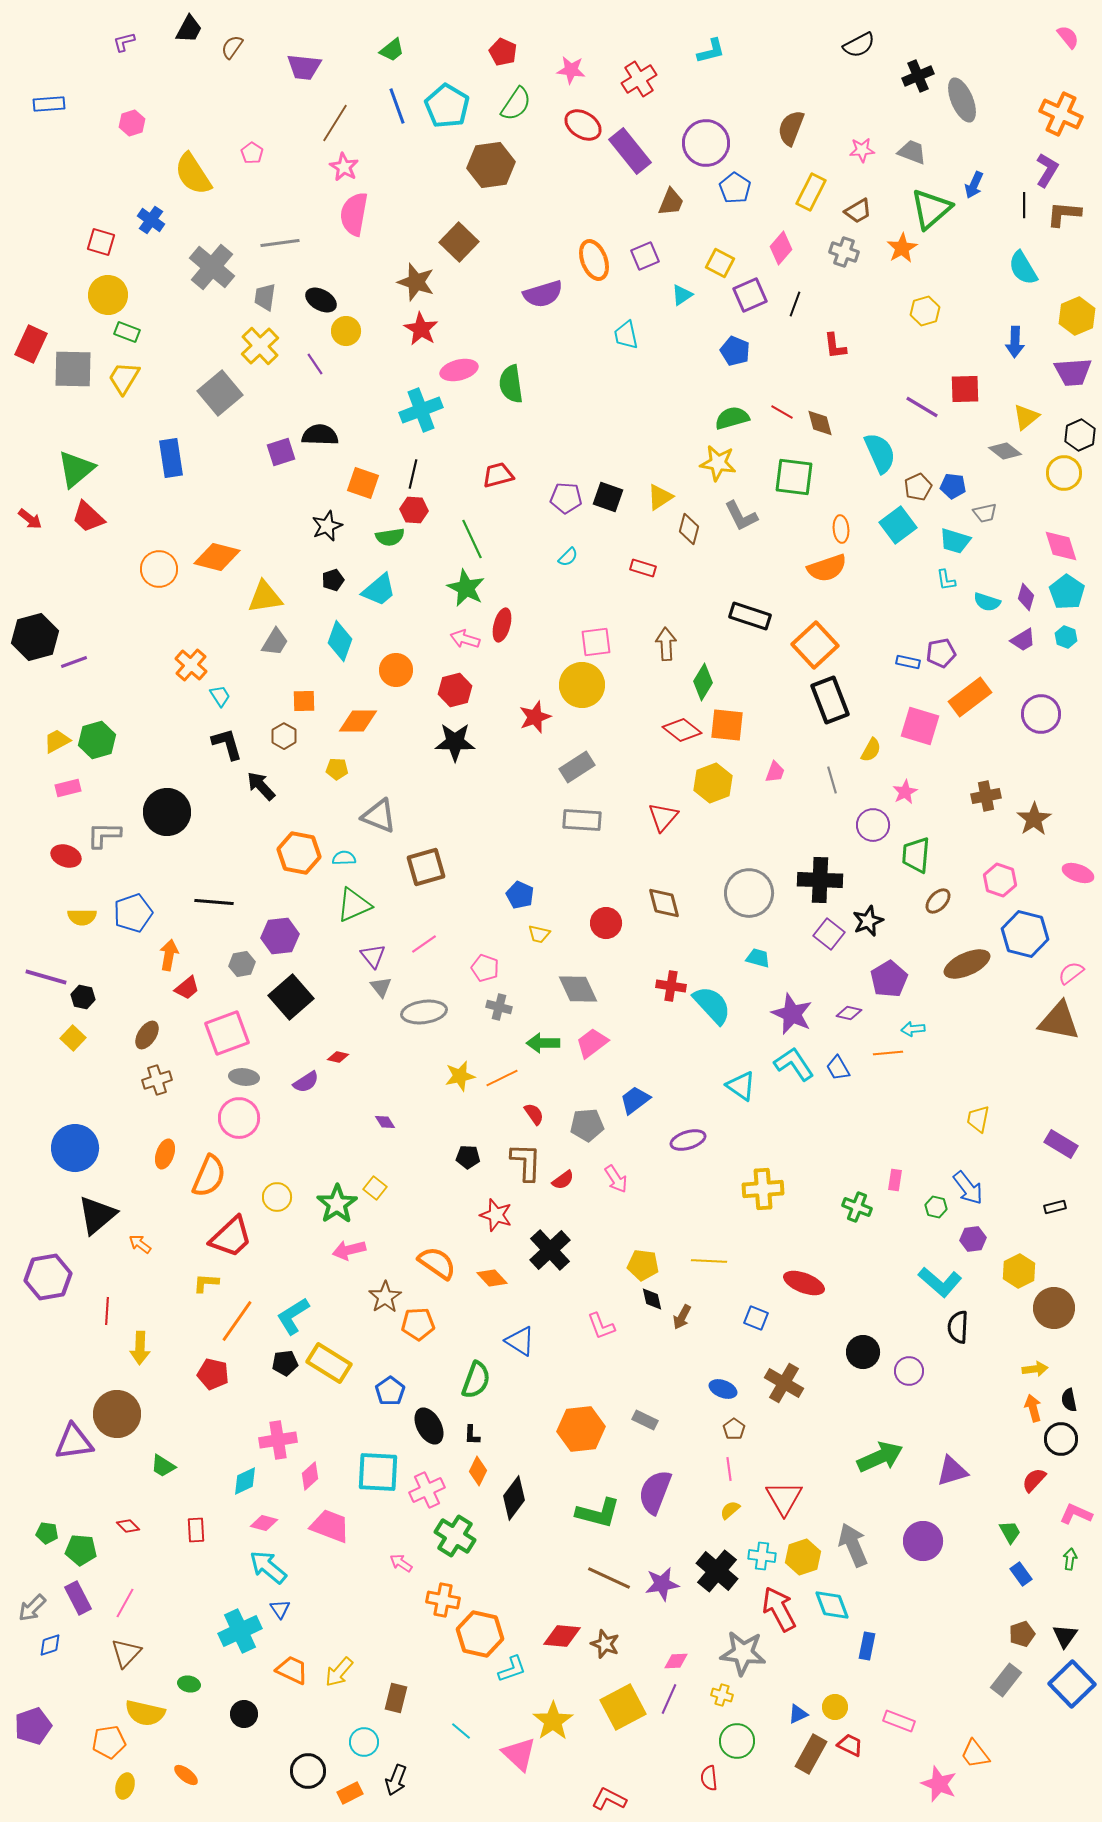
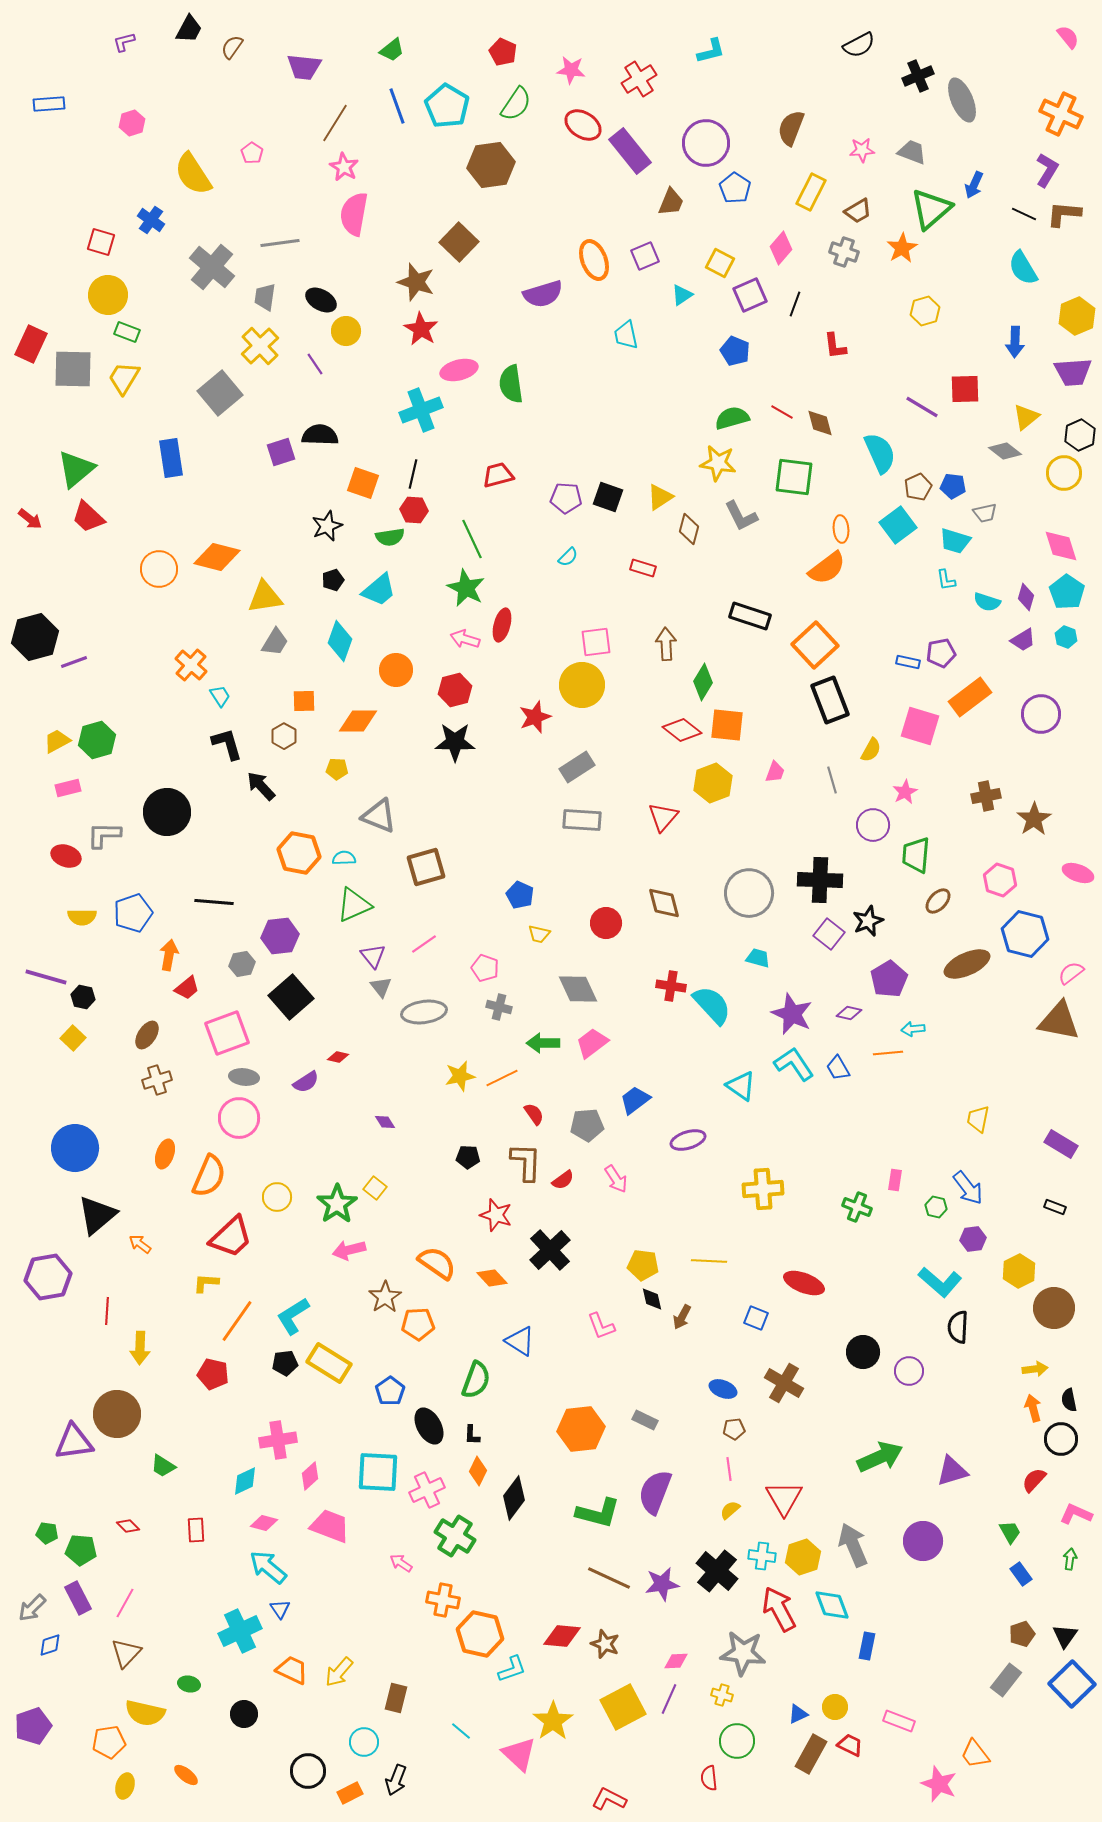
black line at (1024, 205): moved 9 px down; rotated 65 degrees counterclockwise
orange semicircle at (827, 568): rotated 18 degrees counterclockwise
black rectangle at (1055, 1207): rotated 35 degrees clockwise
brown pentagon at (734, 1429): rotated 30 degrees clockwise
